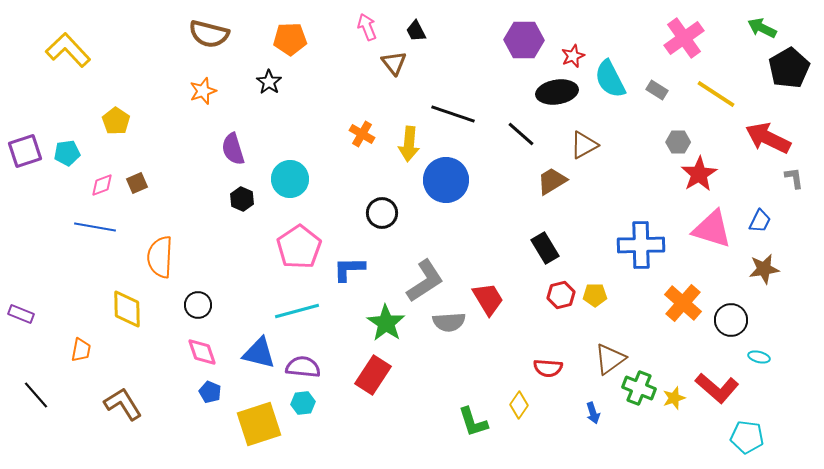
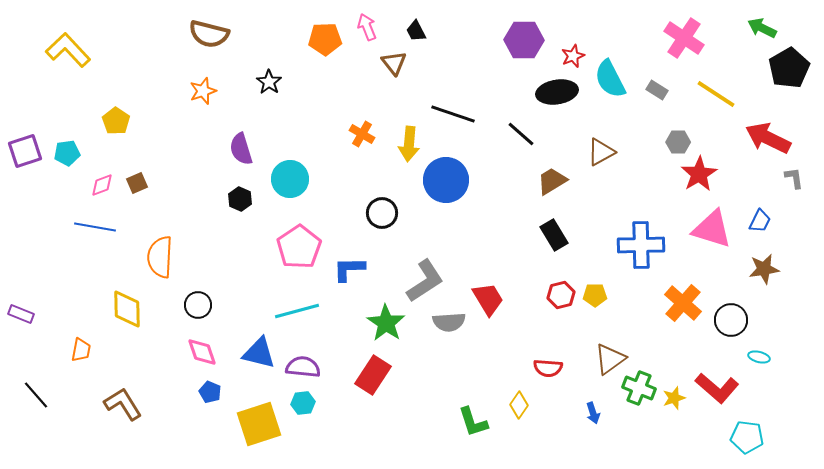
pink cross at (684, 38): rotated 21 degrees counterclockwise
orange pentagon at (290, 39): moved 35 px right
brown triangle at (584, 145): moved 17 px right, 7 px down
purple semicircle at (233, 149): moved 8 px right
black hexagon at (242, 199): moved 2 px left
black rectangle at (545, 248): moved 9 px right, 13 px up
